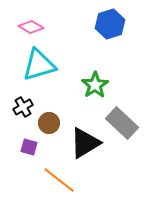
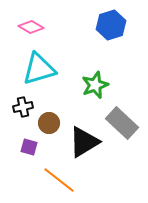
blue hexagon: moved 1 px right, 1 px down
cyan triangle: moved 4 px down
green star: rotated 12 degrees clockwise
black cross: rotated 18 degrees clockwise
black triangle: moved 1 px left, 1 px up
